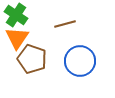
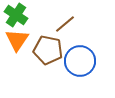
brown line: rotated 25 degrees counterclockwise
orange triangle: moved 2 px down
brown pentagon: moved 16 px right, 9 px up; rotated 8 degrees counterclockwise
